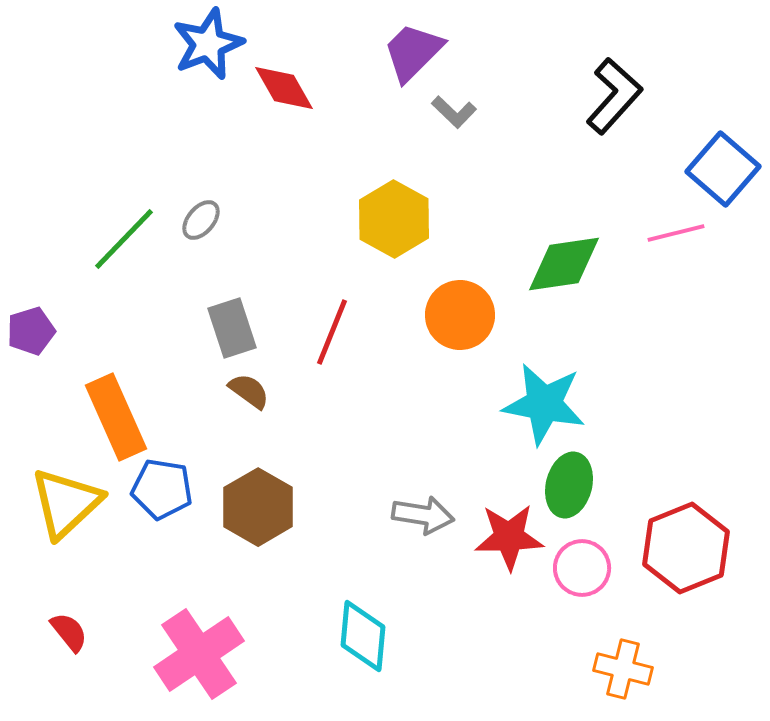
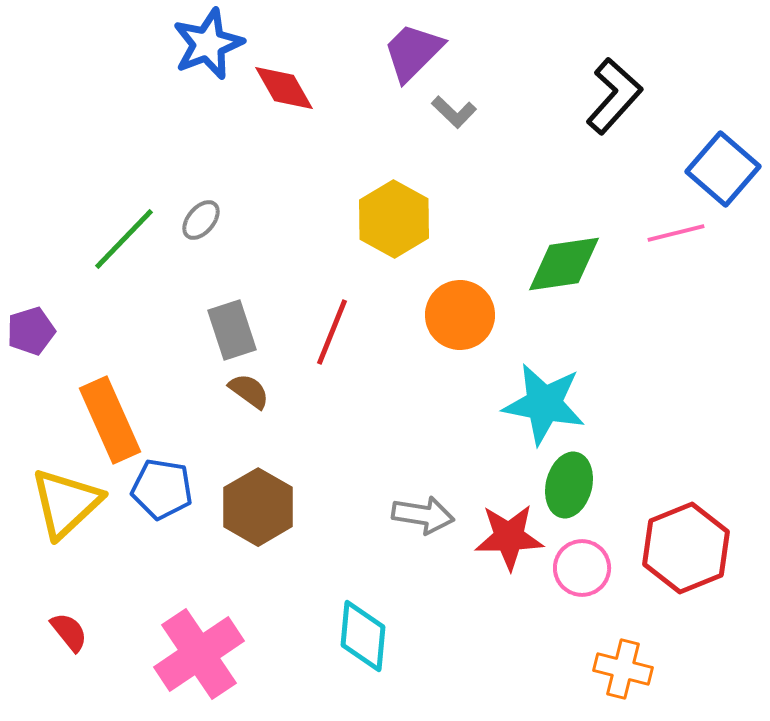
gray rectangle: moved 2 px down
orange rectangle: moved 6 px left, 3 px down
